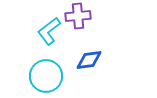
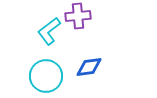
blue diamond: moved 7 px down
